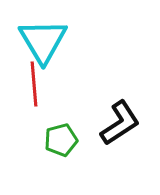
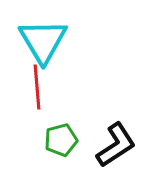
red line: moved 3 px right, 3 px down
black L-shape: moved 4 px left, 22 px down
